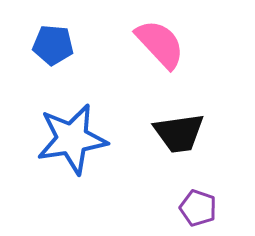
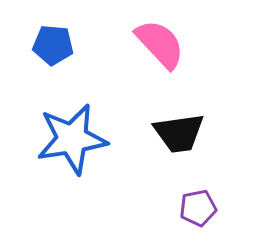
purple pentagon: rotated 30 degrees counterclockwise
